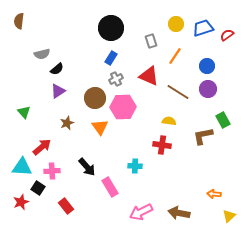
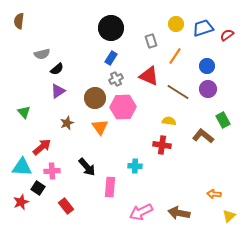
brown L-shape: rotated 50 degrees clockwise
pink rectangle: rotated 36 degrees clockwise
